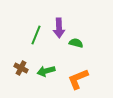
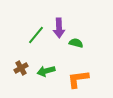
green line: rotated 18 degrees clockwise
brown cross: rotated 32 degrees clockwise
orange L-shape: rotated 15 degrees clockwise
